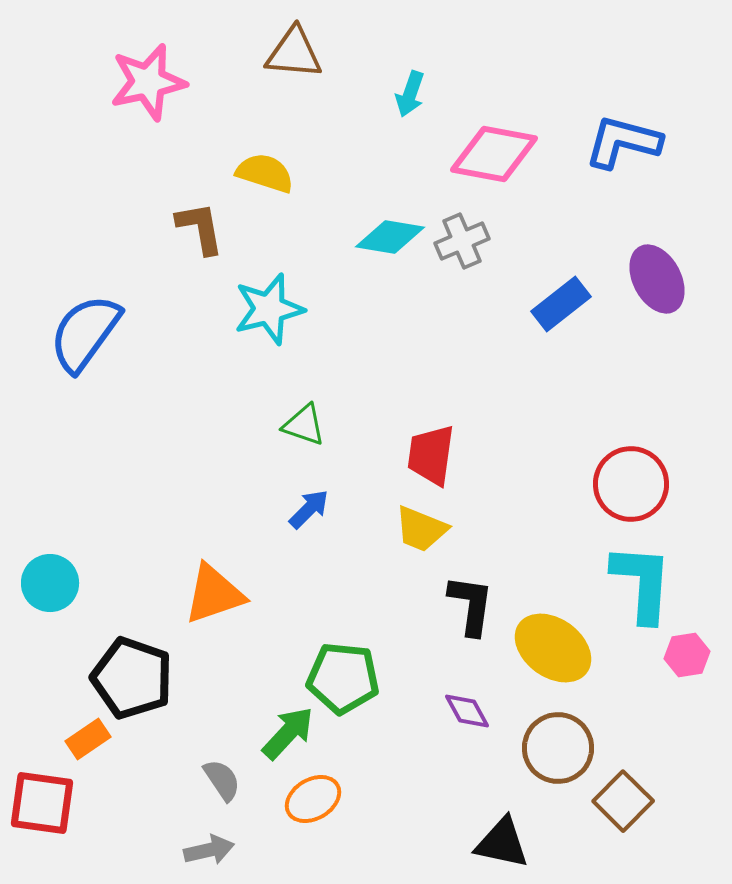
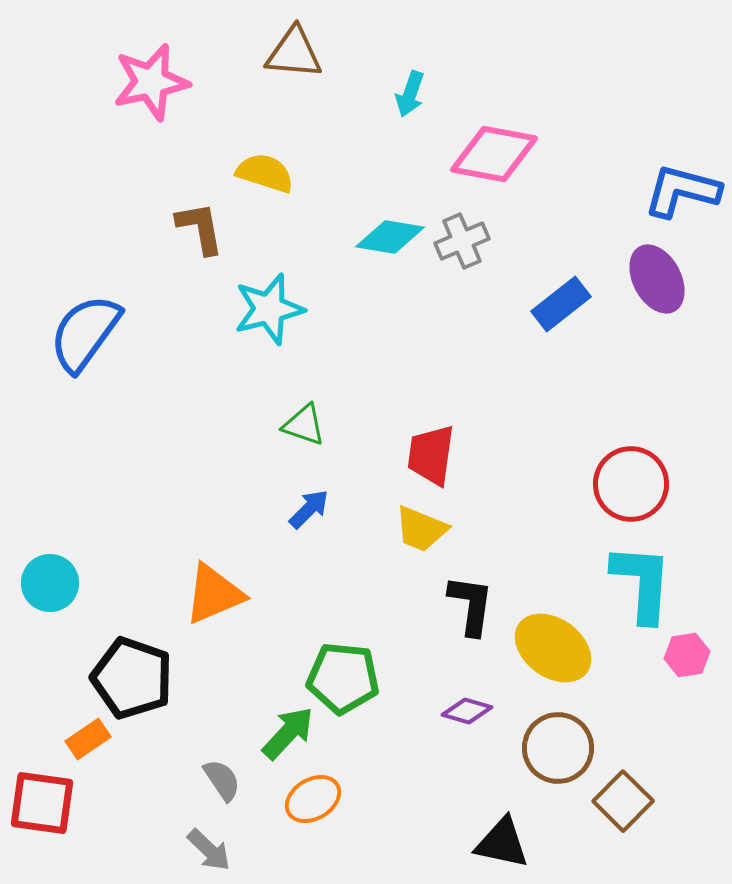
pink star: moved 3 px right
blue L-shape: moved 59 px right, 49 px down
orange triangle: rotated 4 degrees counterclockwise
purple diamond: rotated 45 degrees counterclockwise
gray arrow: rotated 57 degrees clockwise
